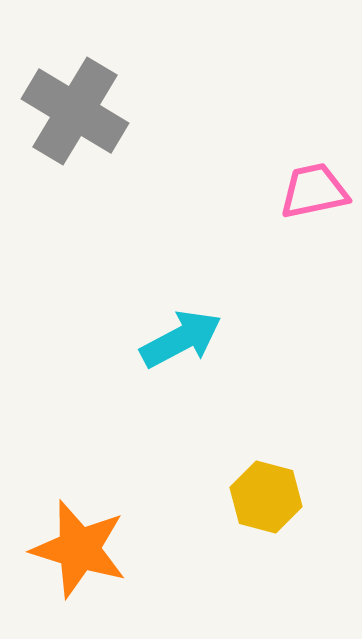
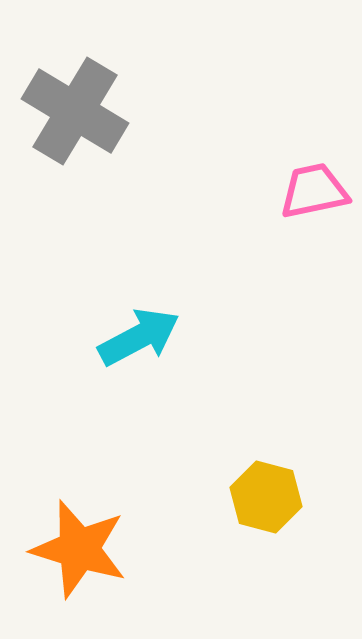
cyan arrow: moved 42 px left, 2 px up
